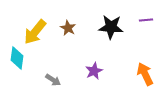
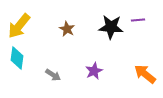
purple line: moved 8 px left
brown star: moved 1 px left, 1 px down
yellow arrow: moved 16 px left, 6 px up
orange arrow: rotated 25 degrees counterclockwise
gray arrow: moved 5 px up
